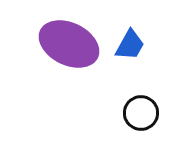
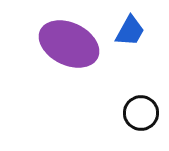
blue trapezoid: moved 14 px up
